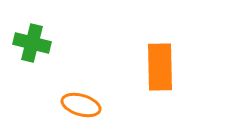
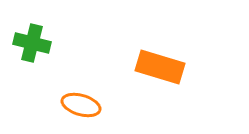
orange rectangle: rotated 72 degrees counterclockwise
